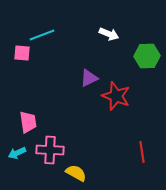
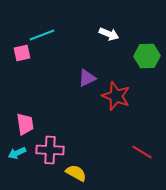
pink square: rotated 18 degrees counterclockwise
purple triangle: moved 2 px left
pink trapezoid: moved 3 px left, 2 px down
red line: rotated 50 degrees counterclockwise
